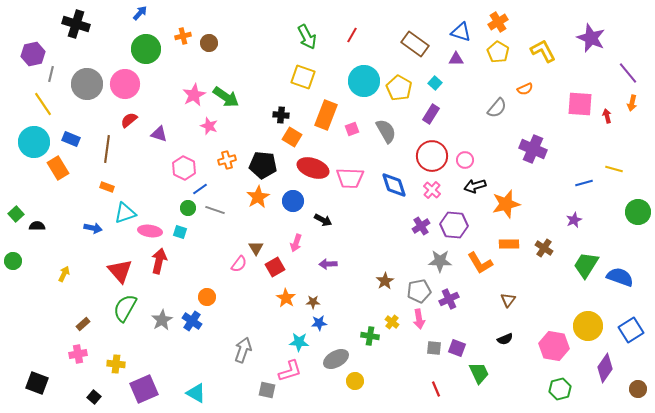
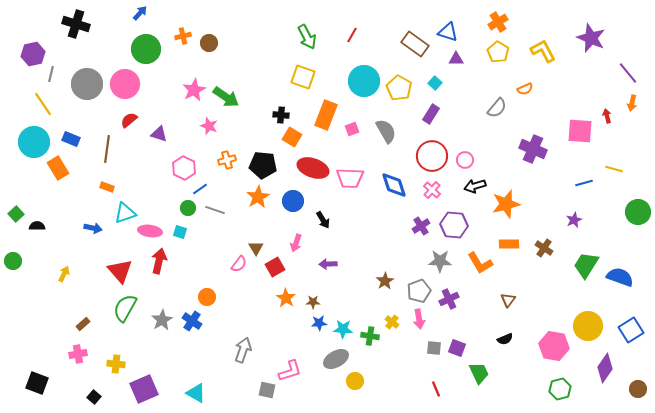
blue triangle at (461, 32): moved 13 px left
pink star at (194, 95): moved 5 px up
pink square at (580, 104): moved 27 px down
black arrow at (323, 220): rotated 30 degrees clockwise
gray pentagon at (419, 291): rotated 10 degrees counterclockwise
cyan star at (299, 342): moved 44 px right, 13 px up
